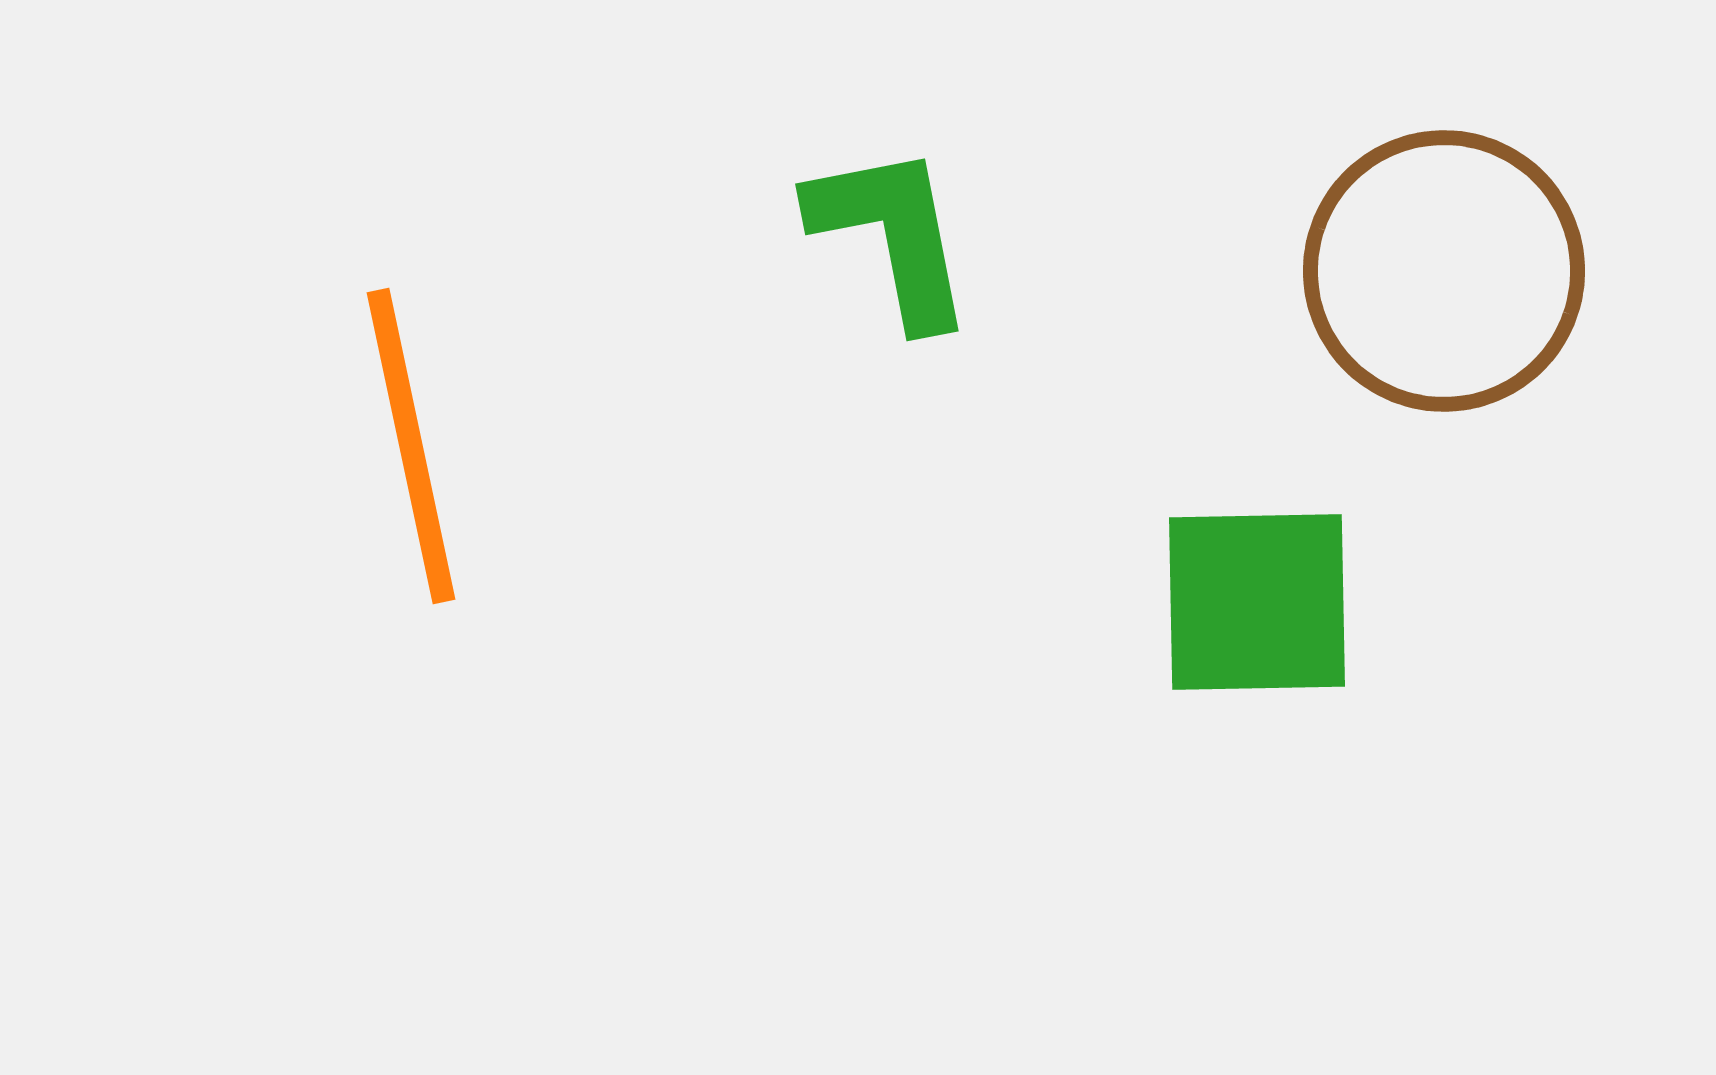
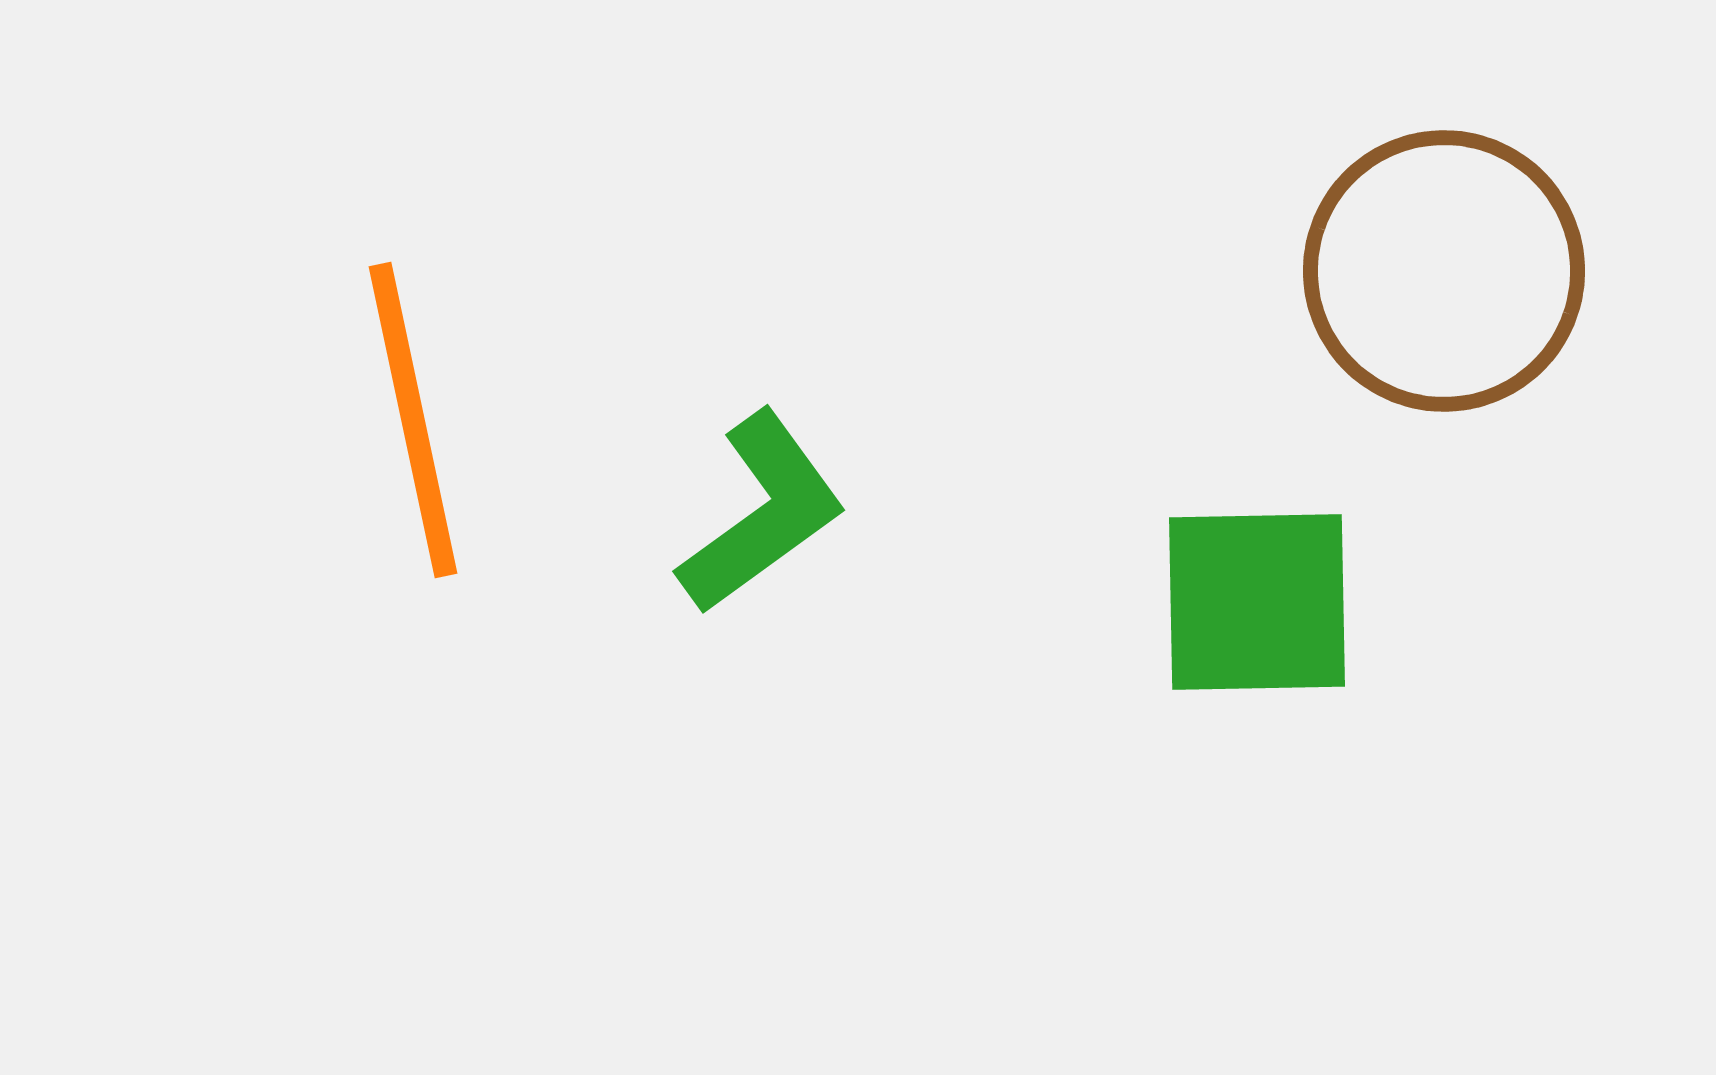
green L-shape: moved 130 px left, 278 px down; rotated 65 degrees clockwise
orange line: moved 2 px right, 26 px up
